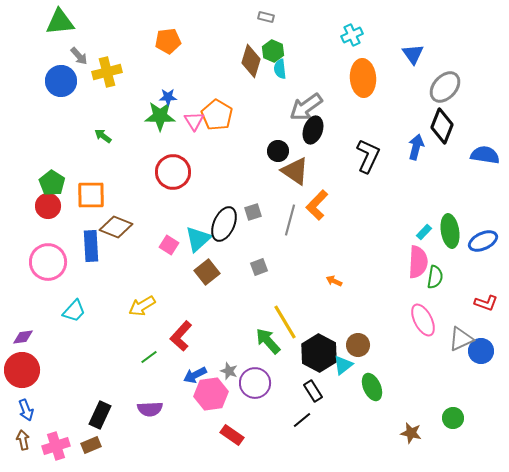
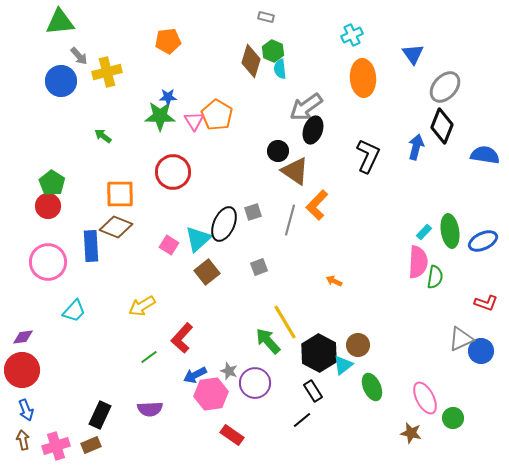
orange square at (91, 195): moved 29 px right, 1 px up
pink ellipse at (423, 320): moved 2 px right, 78 px down
red L-shape at (181, 336): moved 1 px right, 2 px down
